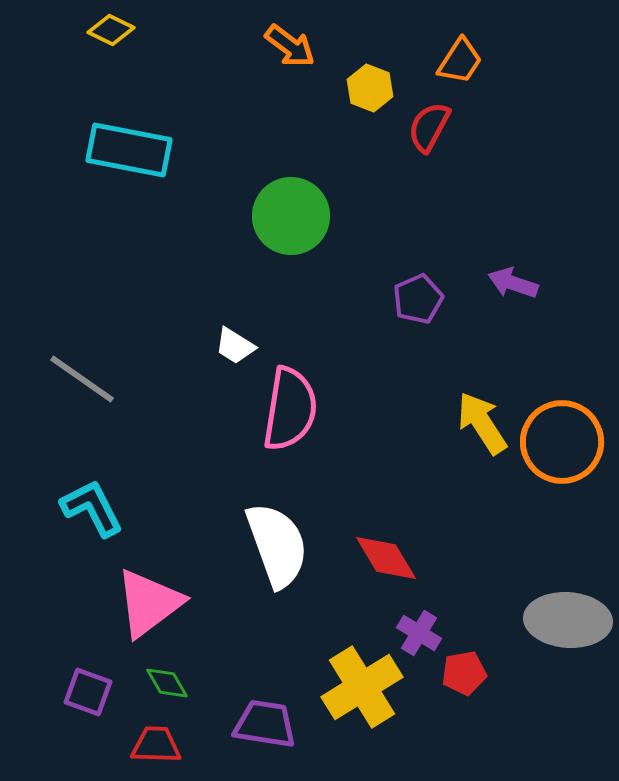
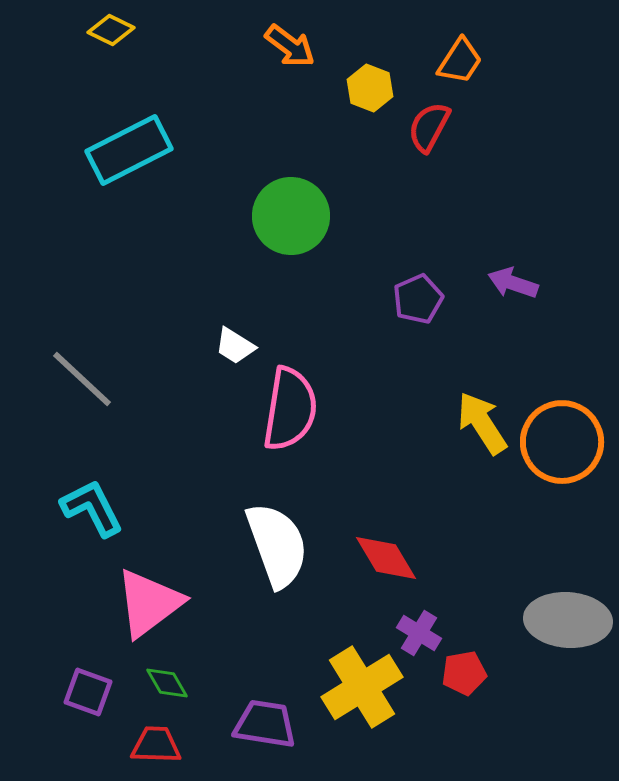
cyan rectangle: rotated 38 degrees counterclockwise
gray line: rotated 8 degrees clockwise
